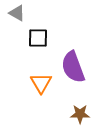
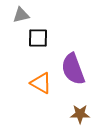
gray triangle: moved 4 px right, 2 px down; rotated 42 degrees counterclockwise
purple semicircle: moved 2 px down
orange triangle: rotated 30 degrees counterclockwise
